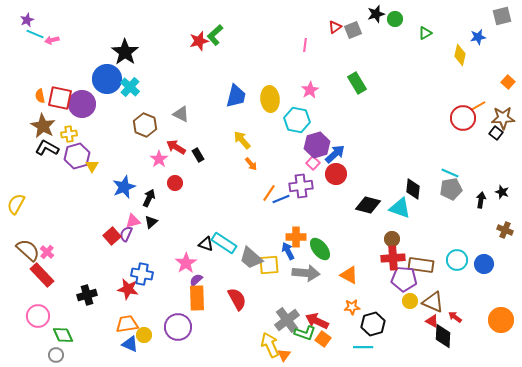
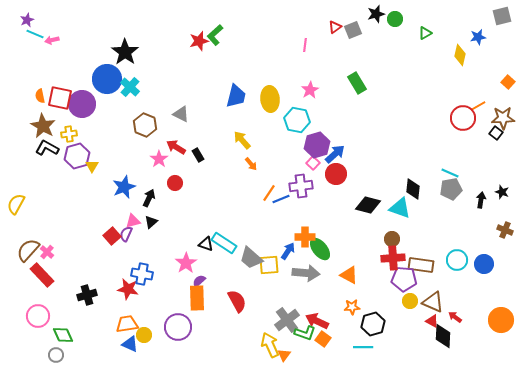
orange cross at (296, 237): moved 9 px right
brown semicircle at (28, 250): rotated 90 degrees counterclockwise
blue arrow at (288, 251): rotated 60 degrees clockwise
purple semicircle at (196, 280): moved 3 px right, 1 px down
red semicircle at (237, 299): moved 2 px down
